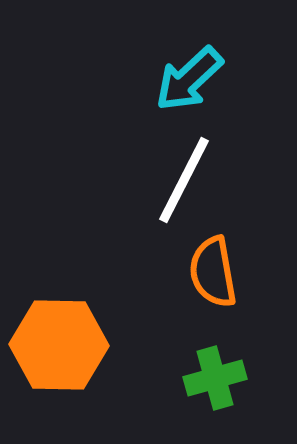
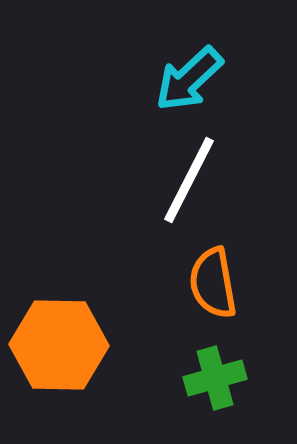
white line: moved 5 px right
orange semicircle: moved 11 px down
